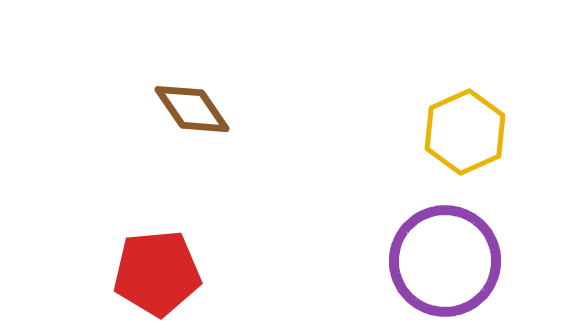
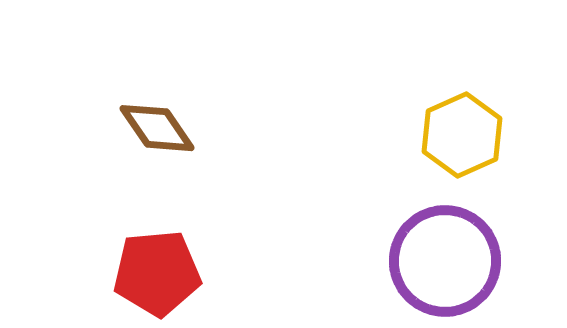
brown diamond: moved 35 px left, 19 px down
yellow hexagon: moved 3 px left, 3 px down
